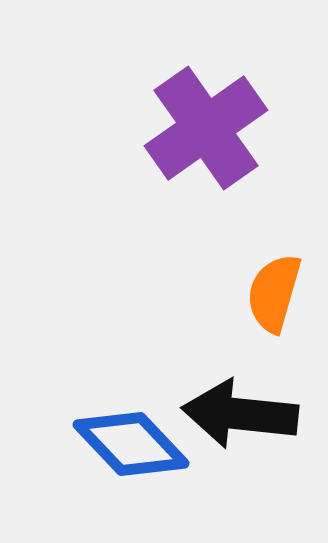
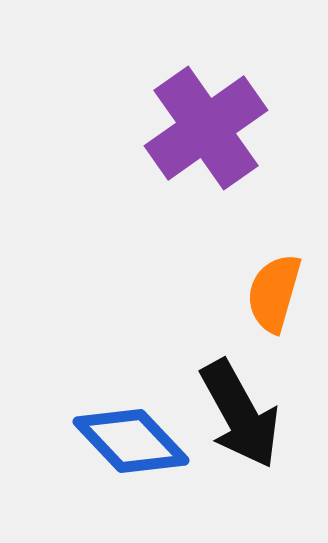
black arrow: rotated 125 degrees counterclockwise
blue diamond: moved 3 px up
